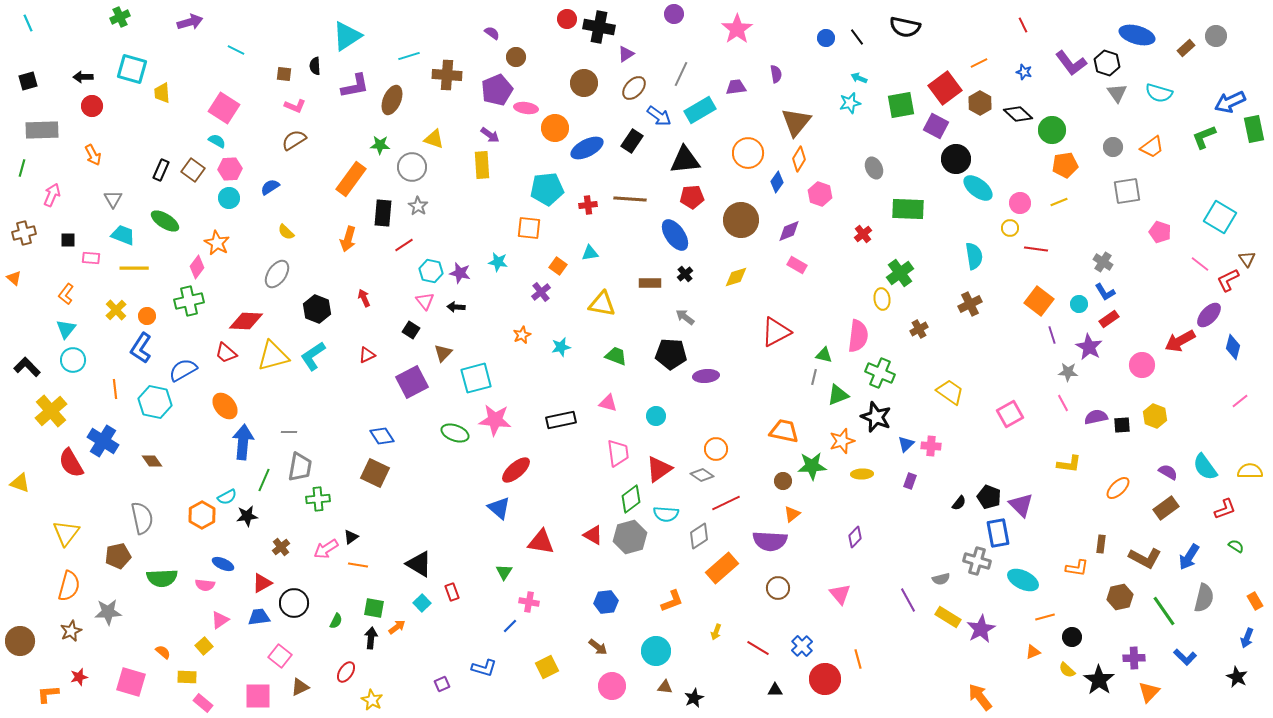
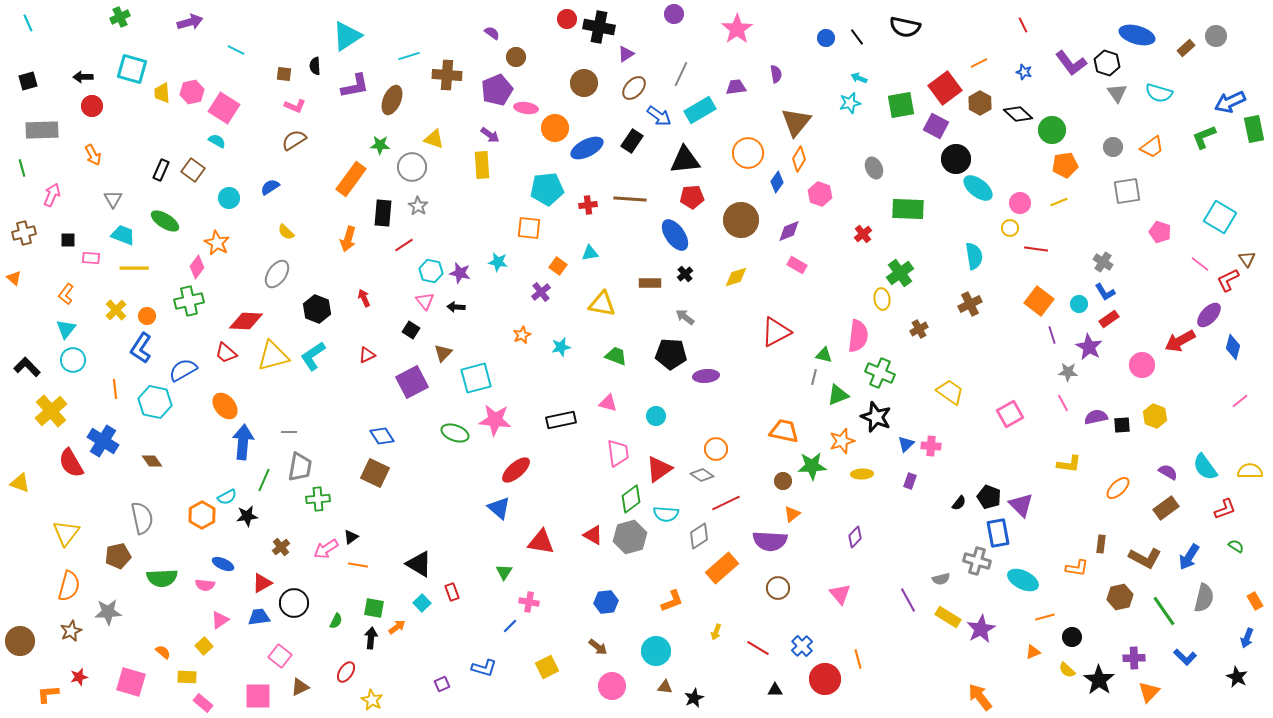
green line at (22, 168): rotated 30 degrees counterclockwise
pink hexagon at (230, 169): moved 38 px left, 77 px up; rotated 10 degrees counterclockwise
